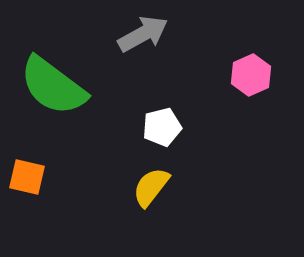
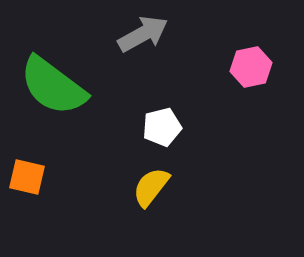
pink hexagon: moved 8 px up; rotated 12 degrees clockwise
